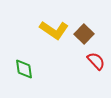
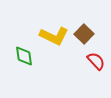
yellow L-shape: moved 6 px down; rotated 8 degrees counterclockwise
green diamond: moved 13 px up
